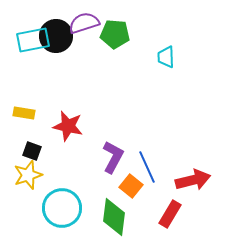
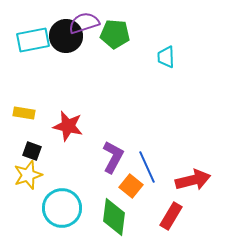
black circle: moved 10 px right
red rectangle: moved 1 px right, 2 px down
